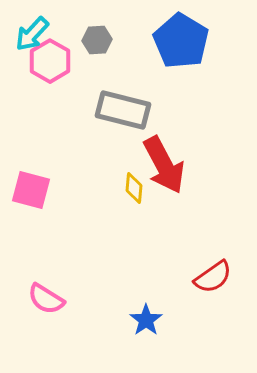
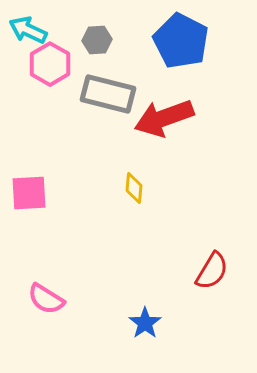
cyan arrow: moved 4 px left, 4 px up; rotated 72 degrees clockwise
blue pentagon: rotated 4 degrees counterclockwise
pink hexagon: moved 3 px down
gray rectangle: moved 15 px left, 16 px up
red arrow: moved 47 px up; rotated 98 degrees clockwise
pink square: moved 2 px left, 3 px down; rotated 18 degrees counterclockwise
red semicircle: moved 1 px left, 6 px up; rotated 24 degrees counterclockwise
blue star: moved 1 px left, 3 px down
